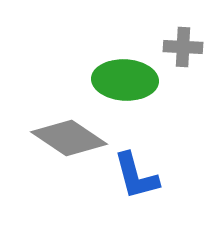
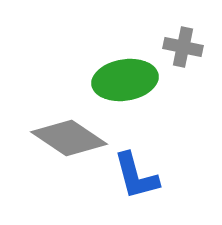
gray cross: rotated 9 degrees clockwise
green ellipse: rotated 12 degrees counterclockwise
